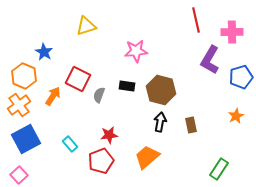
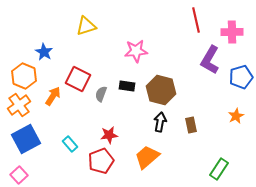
gray semicircle: moved 2 px right, 1 px up
